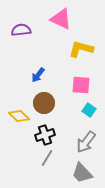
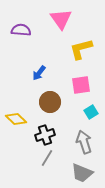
pink triangle: rotated 30 degrees clockwise
purple semicircle: rotated 12 degrees clockwise
yellow L-shape: rotated 30 degrees counterclockwise
blue arrow: moved 1 px right, 2 px up
pink square: rotated 12 degrees counterclockwise
brown circle: moved 6 px right, 1 px up
cyan square: moved 2 px right, 2 px down; rotated 24 degrees clockwise
yellow diamond: moved 3 px left, 3 px down
gray arrow: moved 2 px left; rotated 125 degrees clockwise
gray trapezoid: rotated 25 degrees counterclockwise
